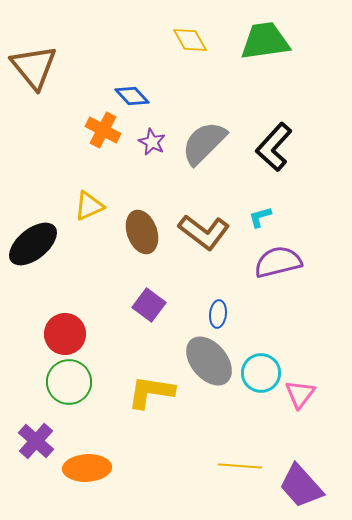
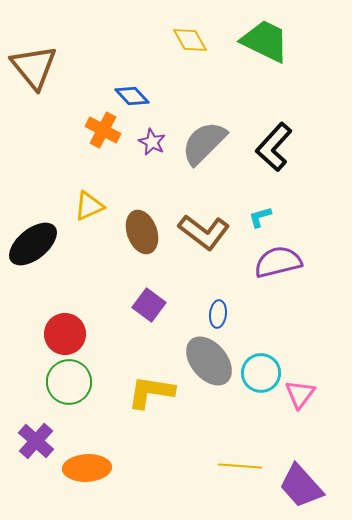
green trapezoid: rotated 34 degrees clockwise
